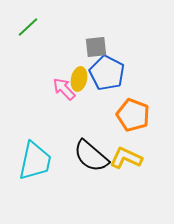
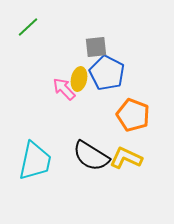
black semicircle: rotated 9 degrees counterclockwise
